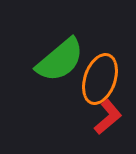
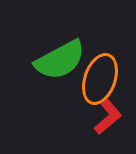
green semicircle: rotated 12 degrees clockwise
